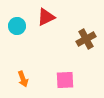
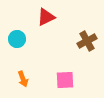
cyan circle: moved 13 px down
brown cross: moved 1 px right, 2 px down
